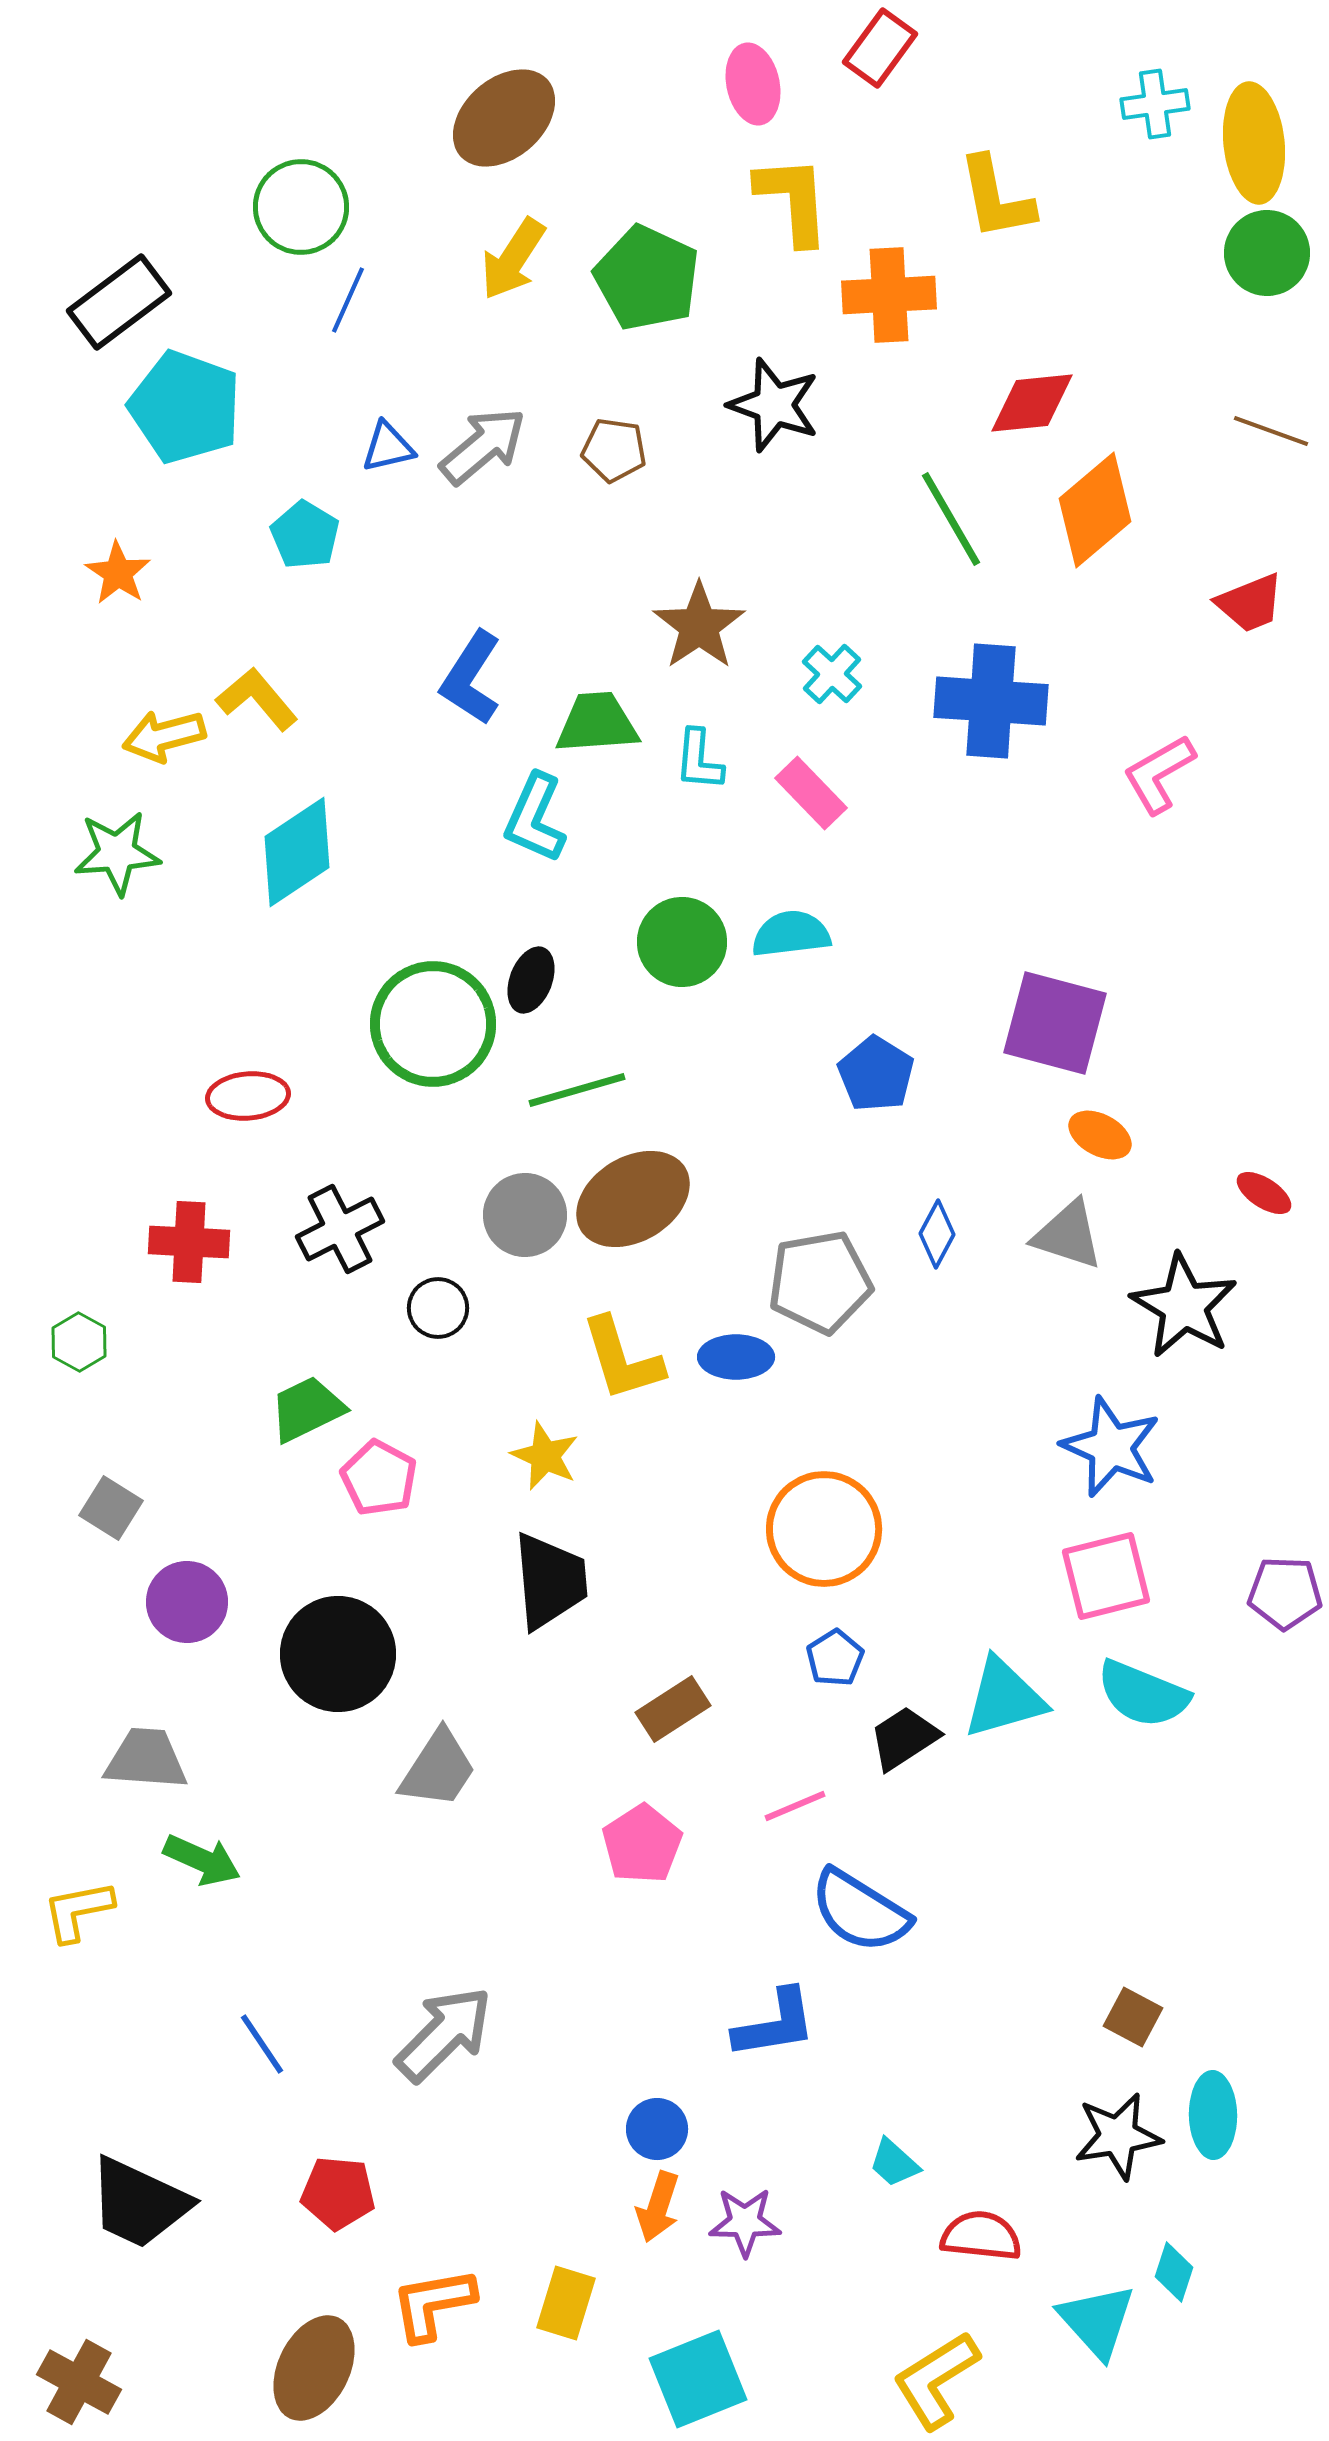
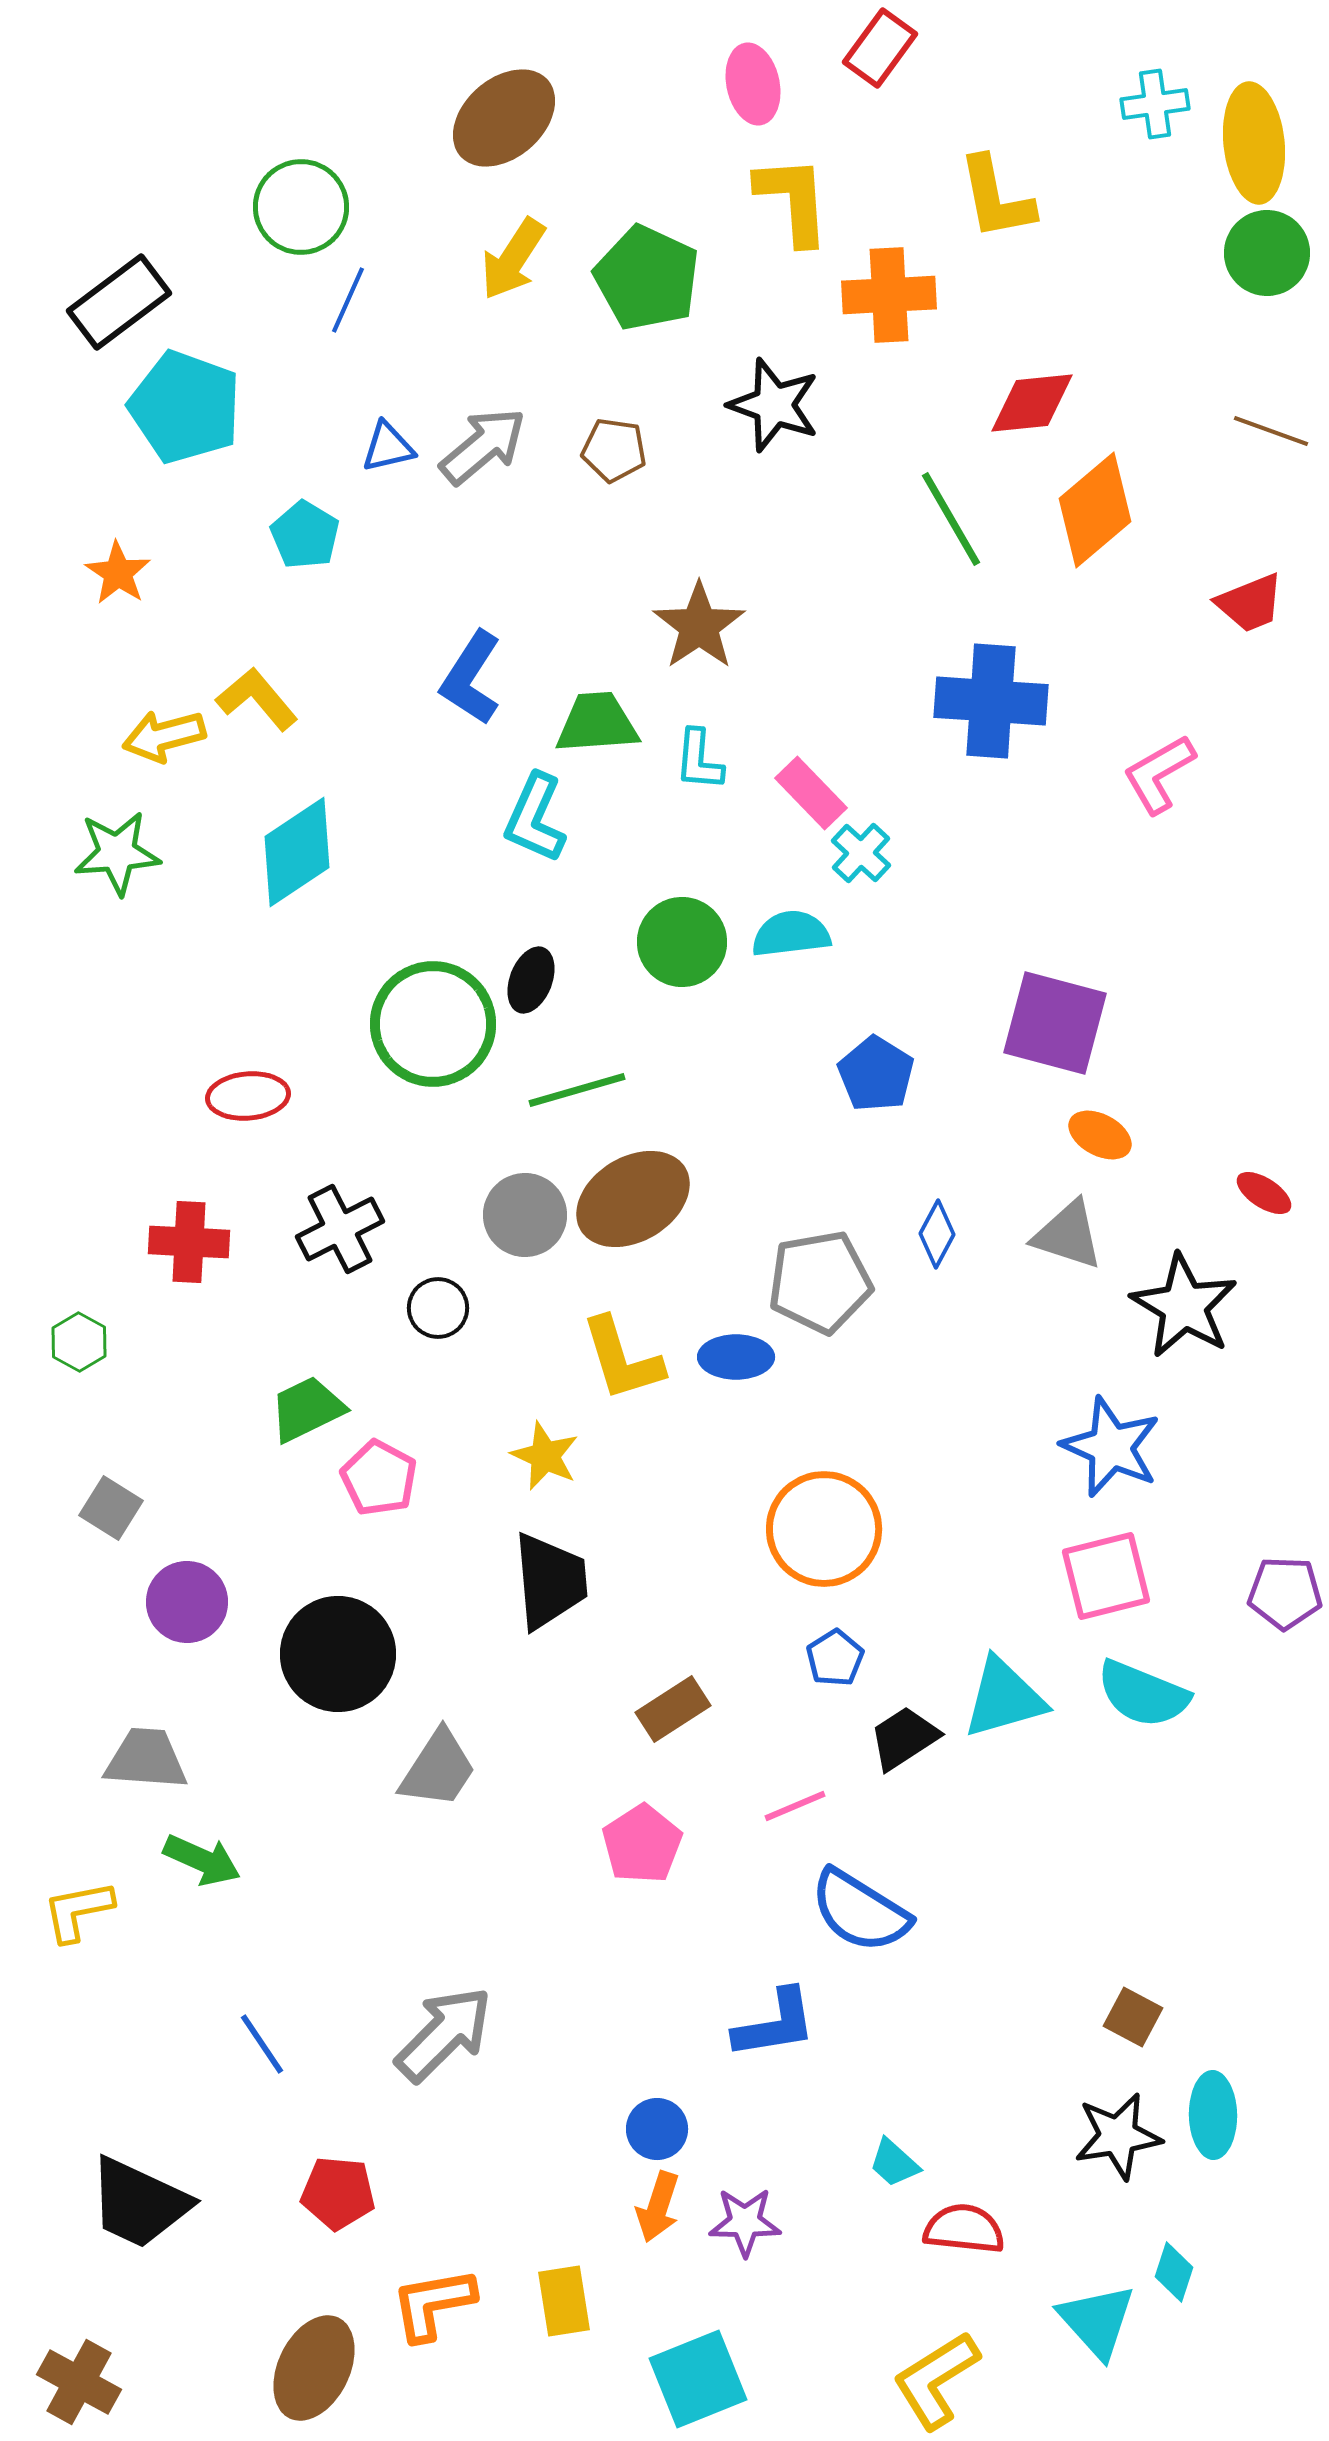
cyan cross at (832, 674): moved 29 px right, 179 px down
red semicircle at (981, 2236): moved 17 px left, 7 px up
yellow rectangle at (566, 2303): moved 2 px left, 2 px up; rotated 26 degrees counterclockwise
